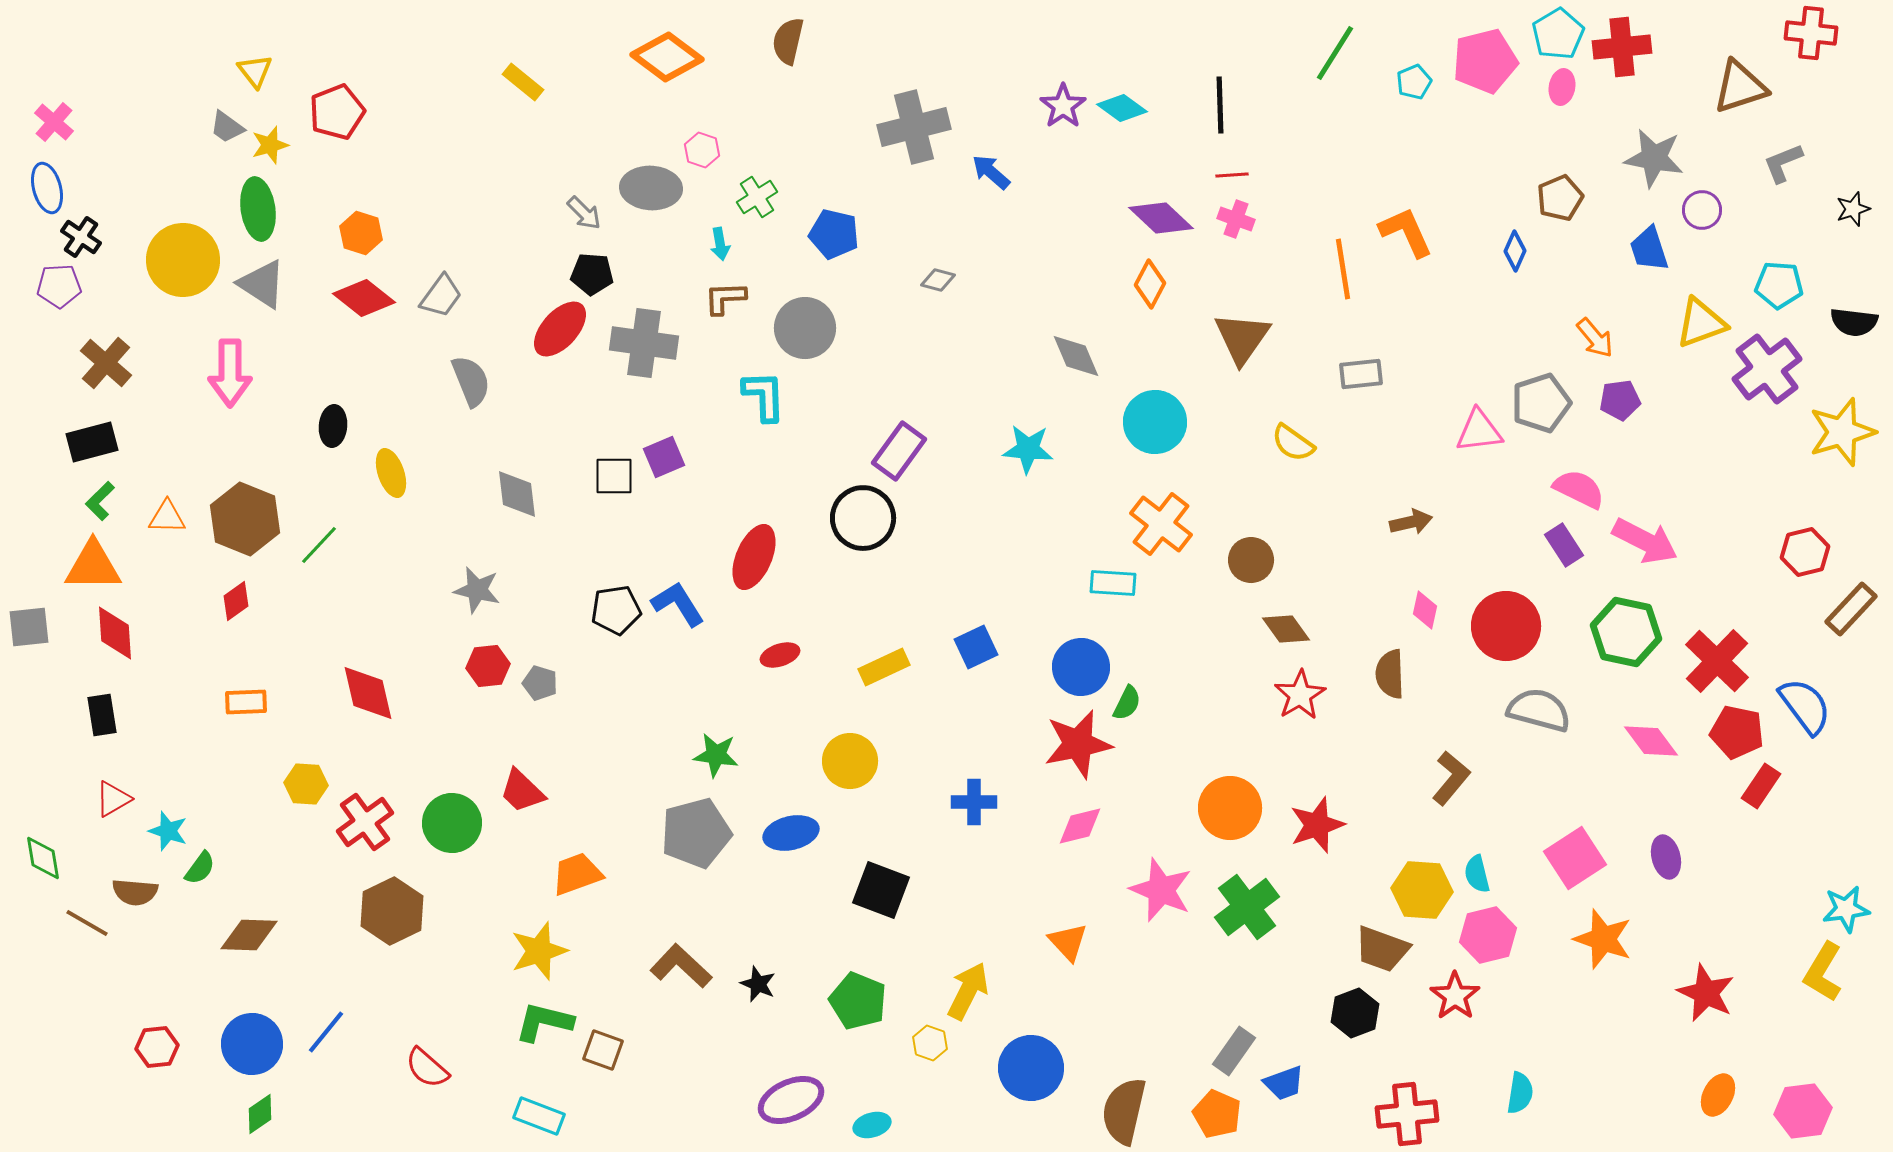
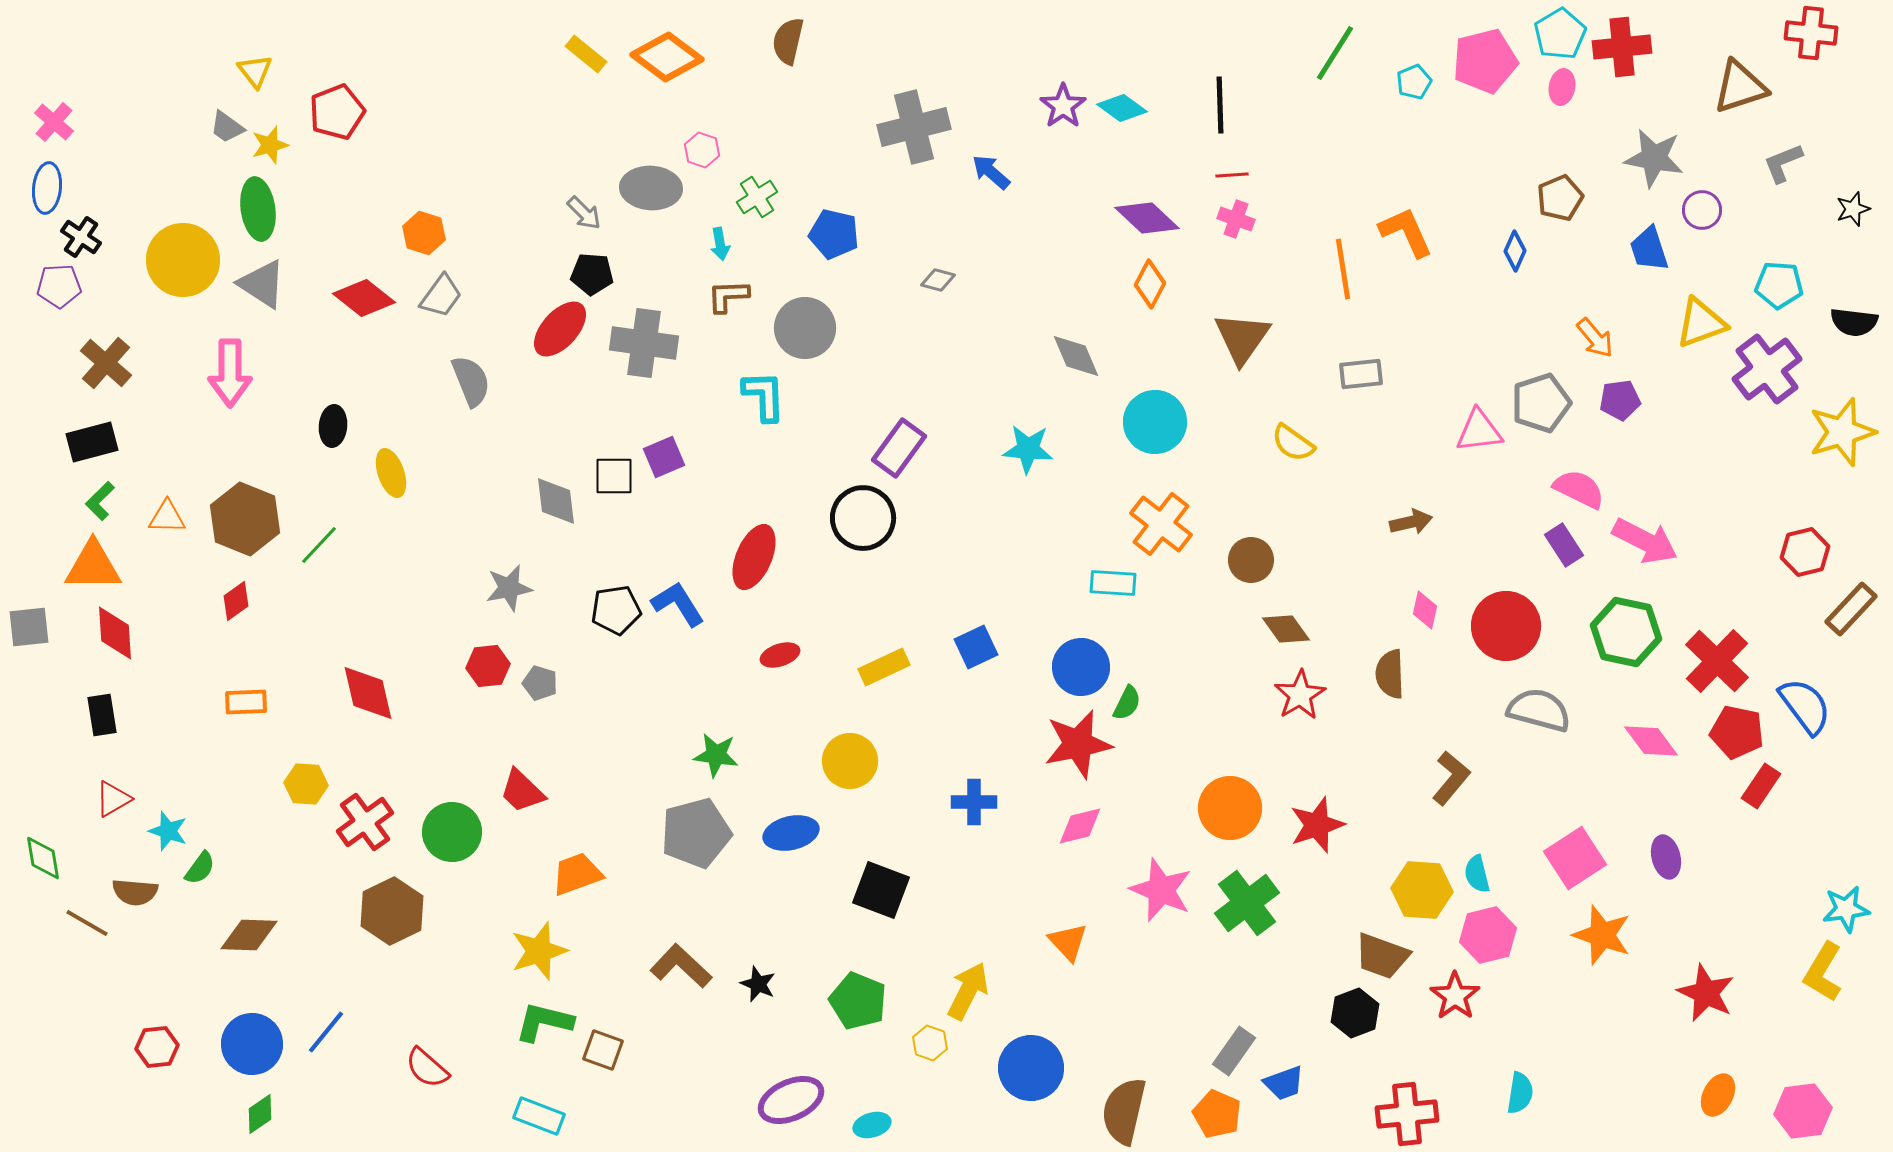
cyan pentagon at (1558, 34): moved 2 px right
yellow rectangle at (523, 82): moved 63 px right, 28 px up
blue ellipse at (47, 188): rotated 21 degrees clockwise
purple diamond at (1161, 218): moved 14 px left
orange hexagon at (361, 233): moved 63 px right
brown L-shape at (725, 298): moved 3 px right, 2 px up
purple rectangle at (899, 451): moved 3 px up
gray diamond at (517, 494): moved 39 px right, 7 px down
gray star at (477, 590): moved 32 px right, 2 px up; rotated 24 degrees counterclockwise
green circle at (452, 823): moved 9 px down
green cross at (1247, 907): moved 4 px up
orange star at (1603, 939): moved 1 px left, 4 px up
brown trapezoid at (1382, 949): moved 7 px down
